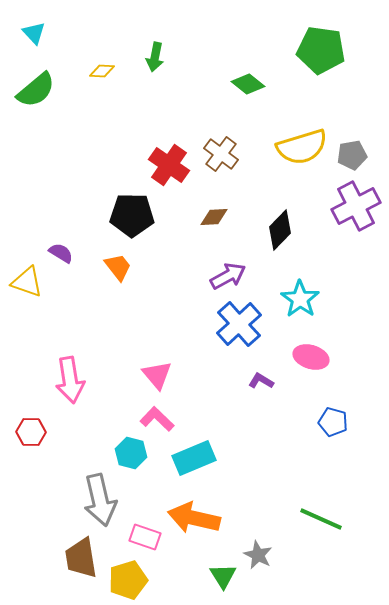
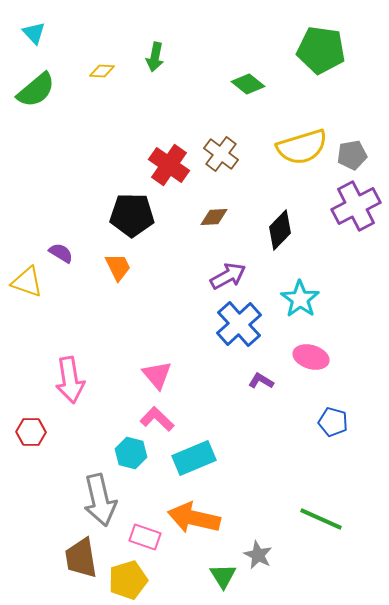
orange trapezoid: rotated 12 degrees clockwise
